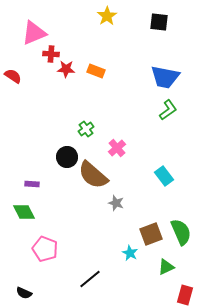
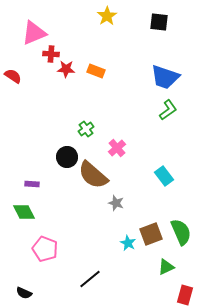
blue trapezoid: rotated 8 degrees clockwise
cyan star: moved 2 px left, 10 px up
